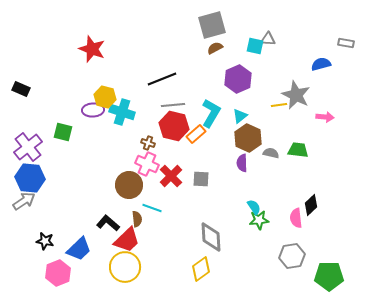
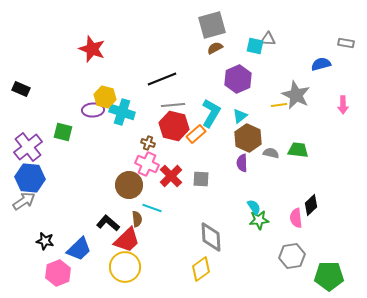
pink arrow at (325, 117): moved 18 px right, 12 px up; rotated 84 degrees clockwise
